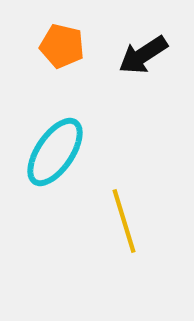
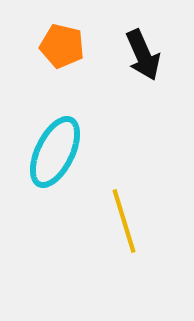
black arrow: rotated 81 degrees counterclockwise
cyan ellipse: rotated 8 degrees counterclockwise
